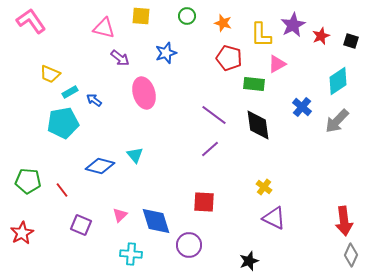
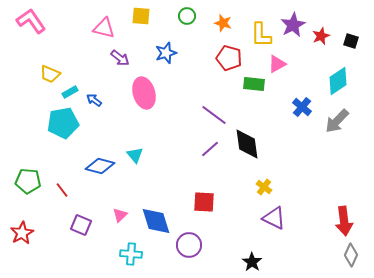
black diamond at (258, 125): moved 11 px left, 19 px down
black star at (249, 261): moved 3 px right, 1 px down; rotated 18 degrees counterclockwise
